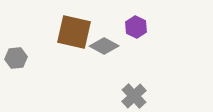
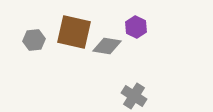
gray diamond: moved 3 px right; rotated 20 degrees counterclockwise
gray hexagon: moved 18 px right, 18 px up
gray cross: rotated 15 degrees counterclockwise
